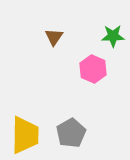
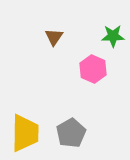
yellow trapezoid: moved 2 px up
